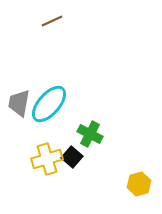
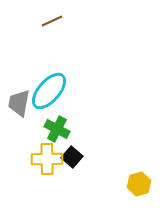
cyan ellipse: moved 13 px up
green cross: moved 33 px left, 5 px up
yellow cross: rotated 16 degrees clockwise
